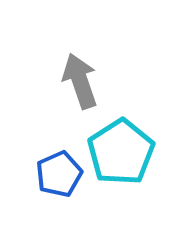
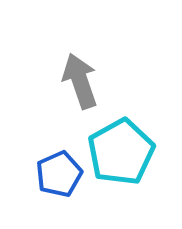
cyan pentagon: rotated 4 degrees clockwise
